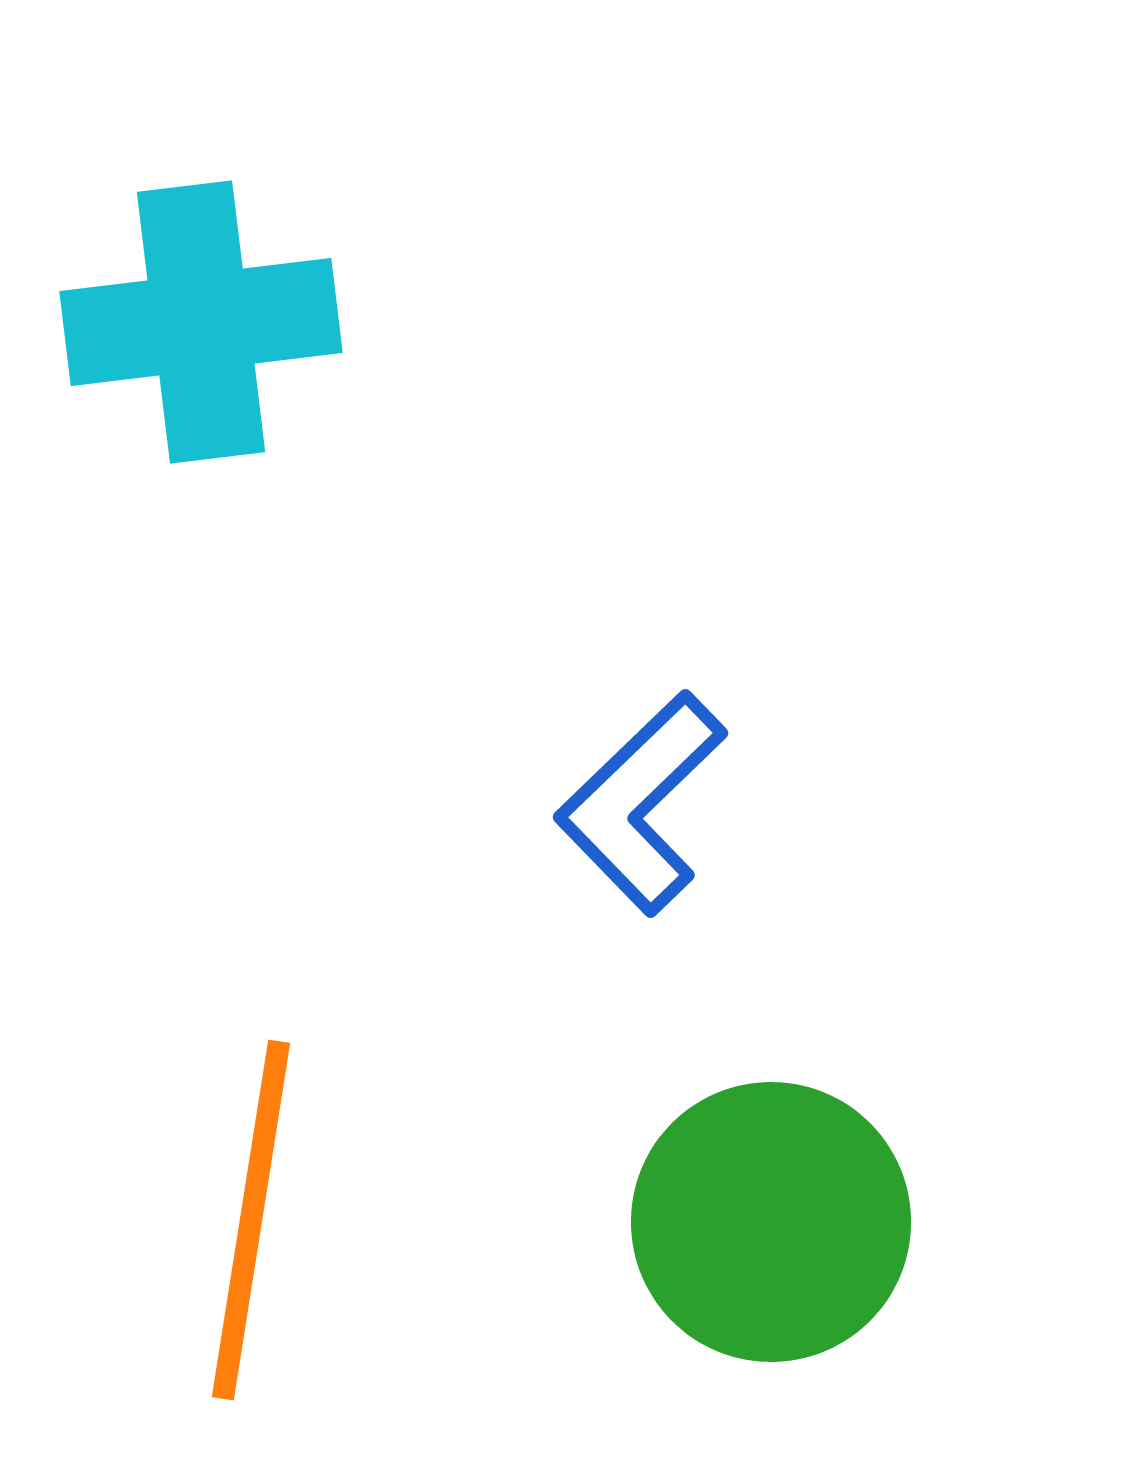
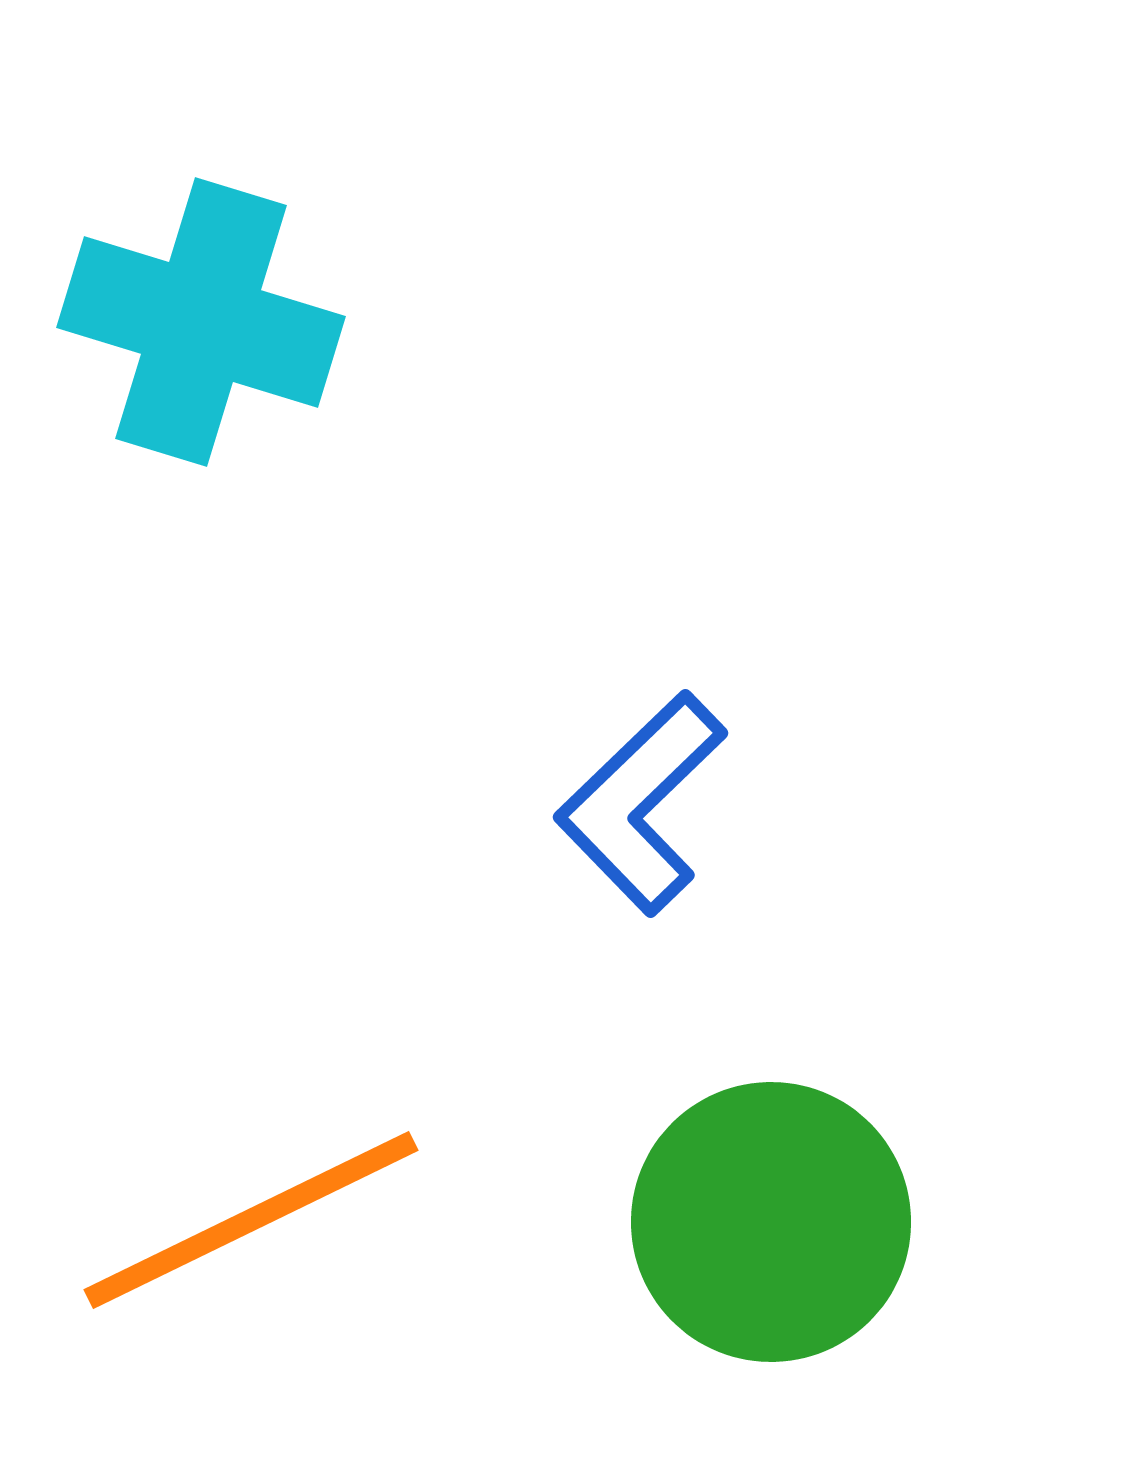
cyan cross: rotated 24 degrees clockwise
orange line: rotated 55 degrees clockwise
